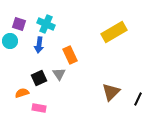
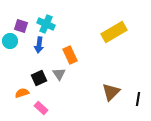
purple square: moved 2 px right, 2 px down
black line: rotated 16 degrees counterclockwise
pink rectangle: moved 2 px right; rotated 32 degrees clockwise
